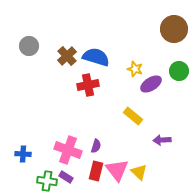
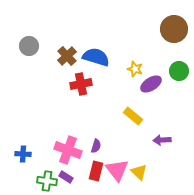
red cross: moved 7 px left, 1 px up
